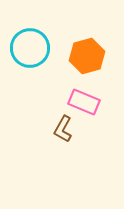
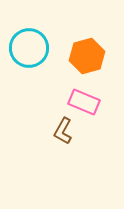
cyan circle: moved 1 px left
brown L-shape: moved 2 px down
